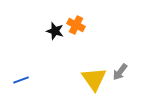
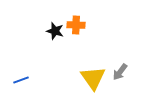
orange cross: rotated 24 degrees counterclockwise
yellow triangle: moved 1 px left, 1 px up
